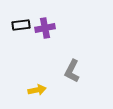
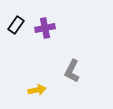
black rectangle: moved 5 px left; rotated 48 degrees counterclockwise
